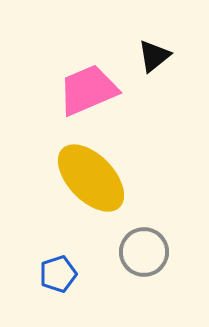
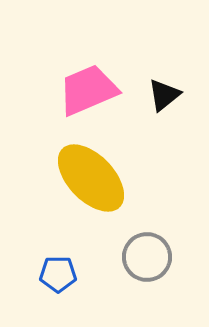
black triangle: moved 10 px right, 39 px down
gray circle: moved 3 px right, 5 px down
blue pentagon: rotated 18 degrees clockwise
